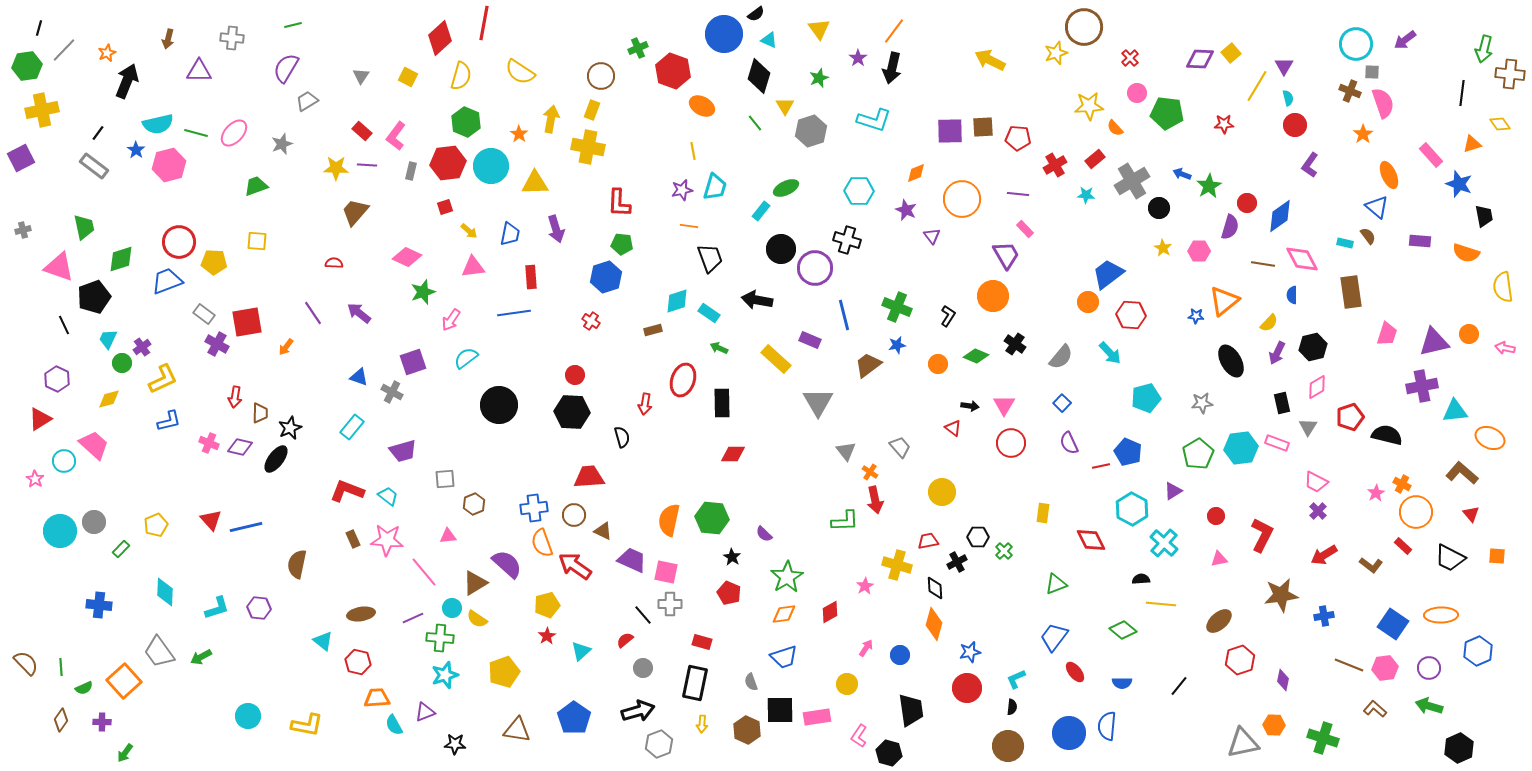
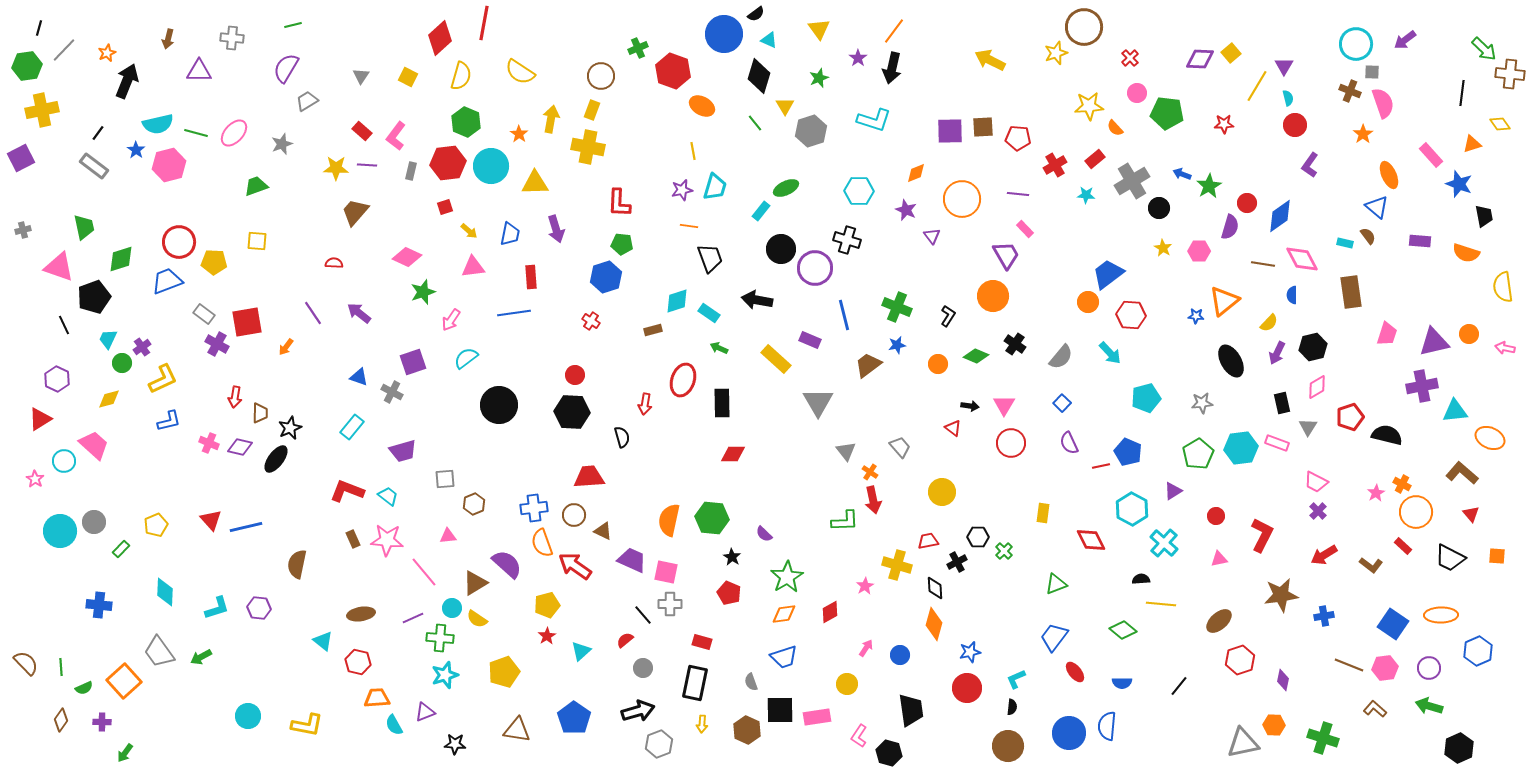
green arrow at (1484, 49): rotated 60 degrees counterclockwise
red arrow at (875, 500): moved 2 px left
